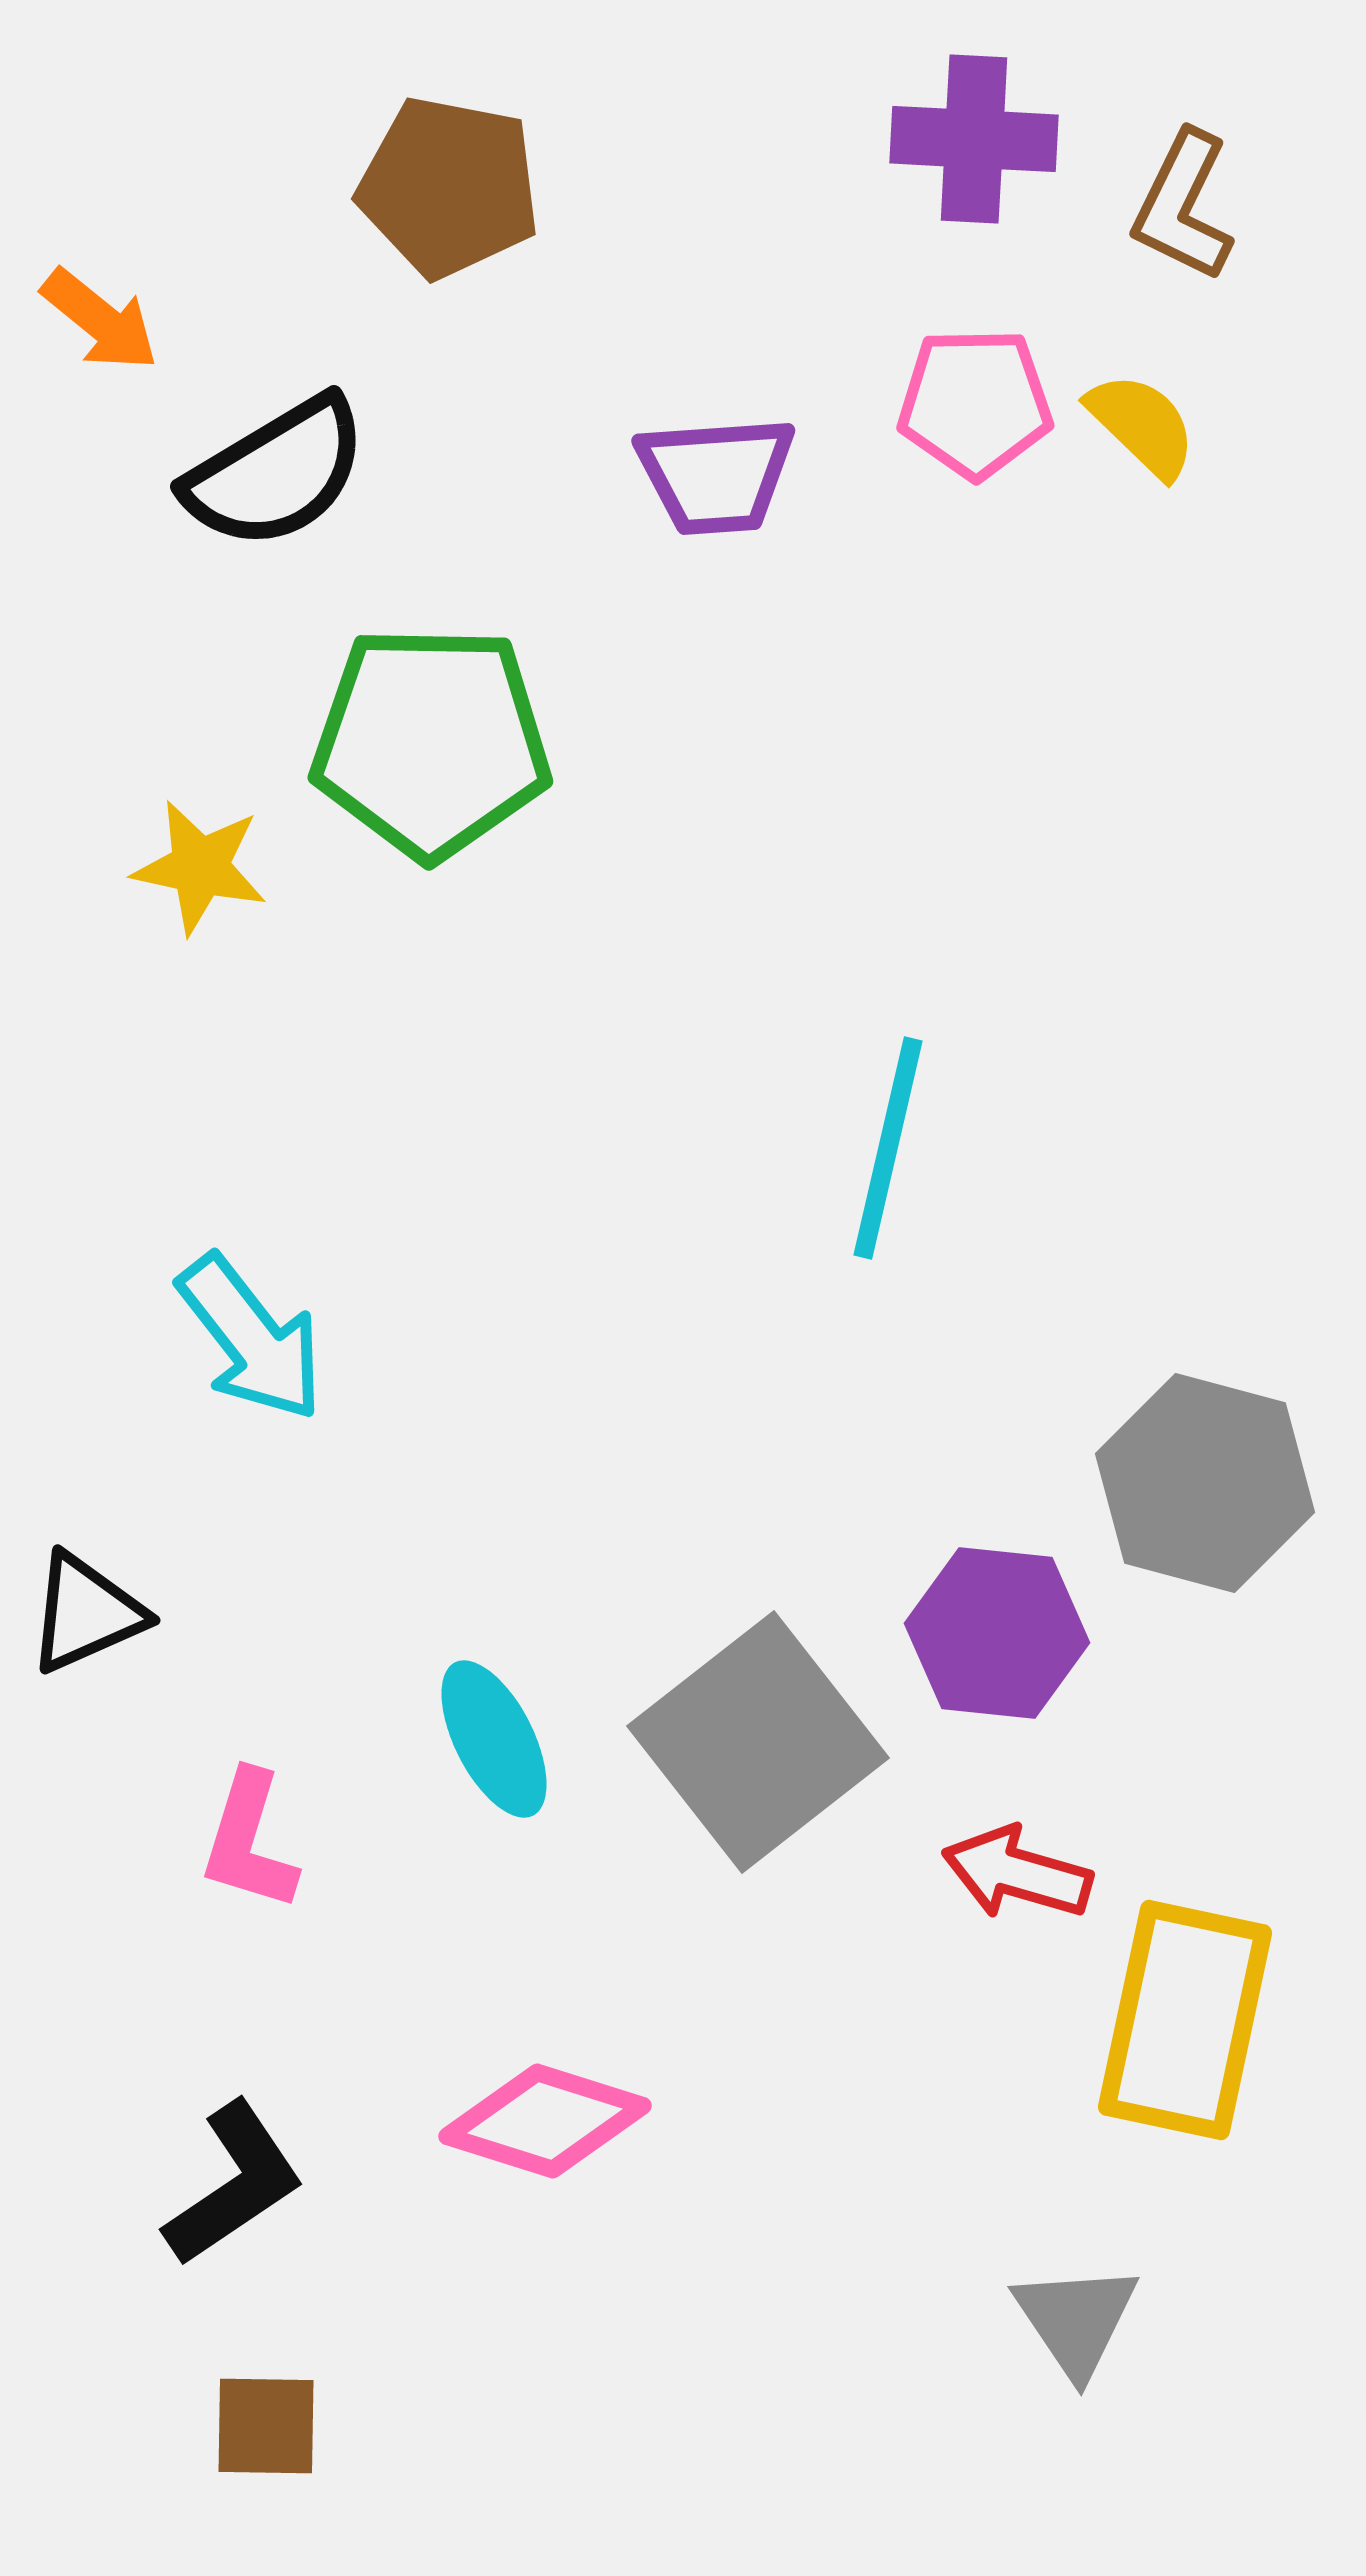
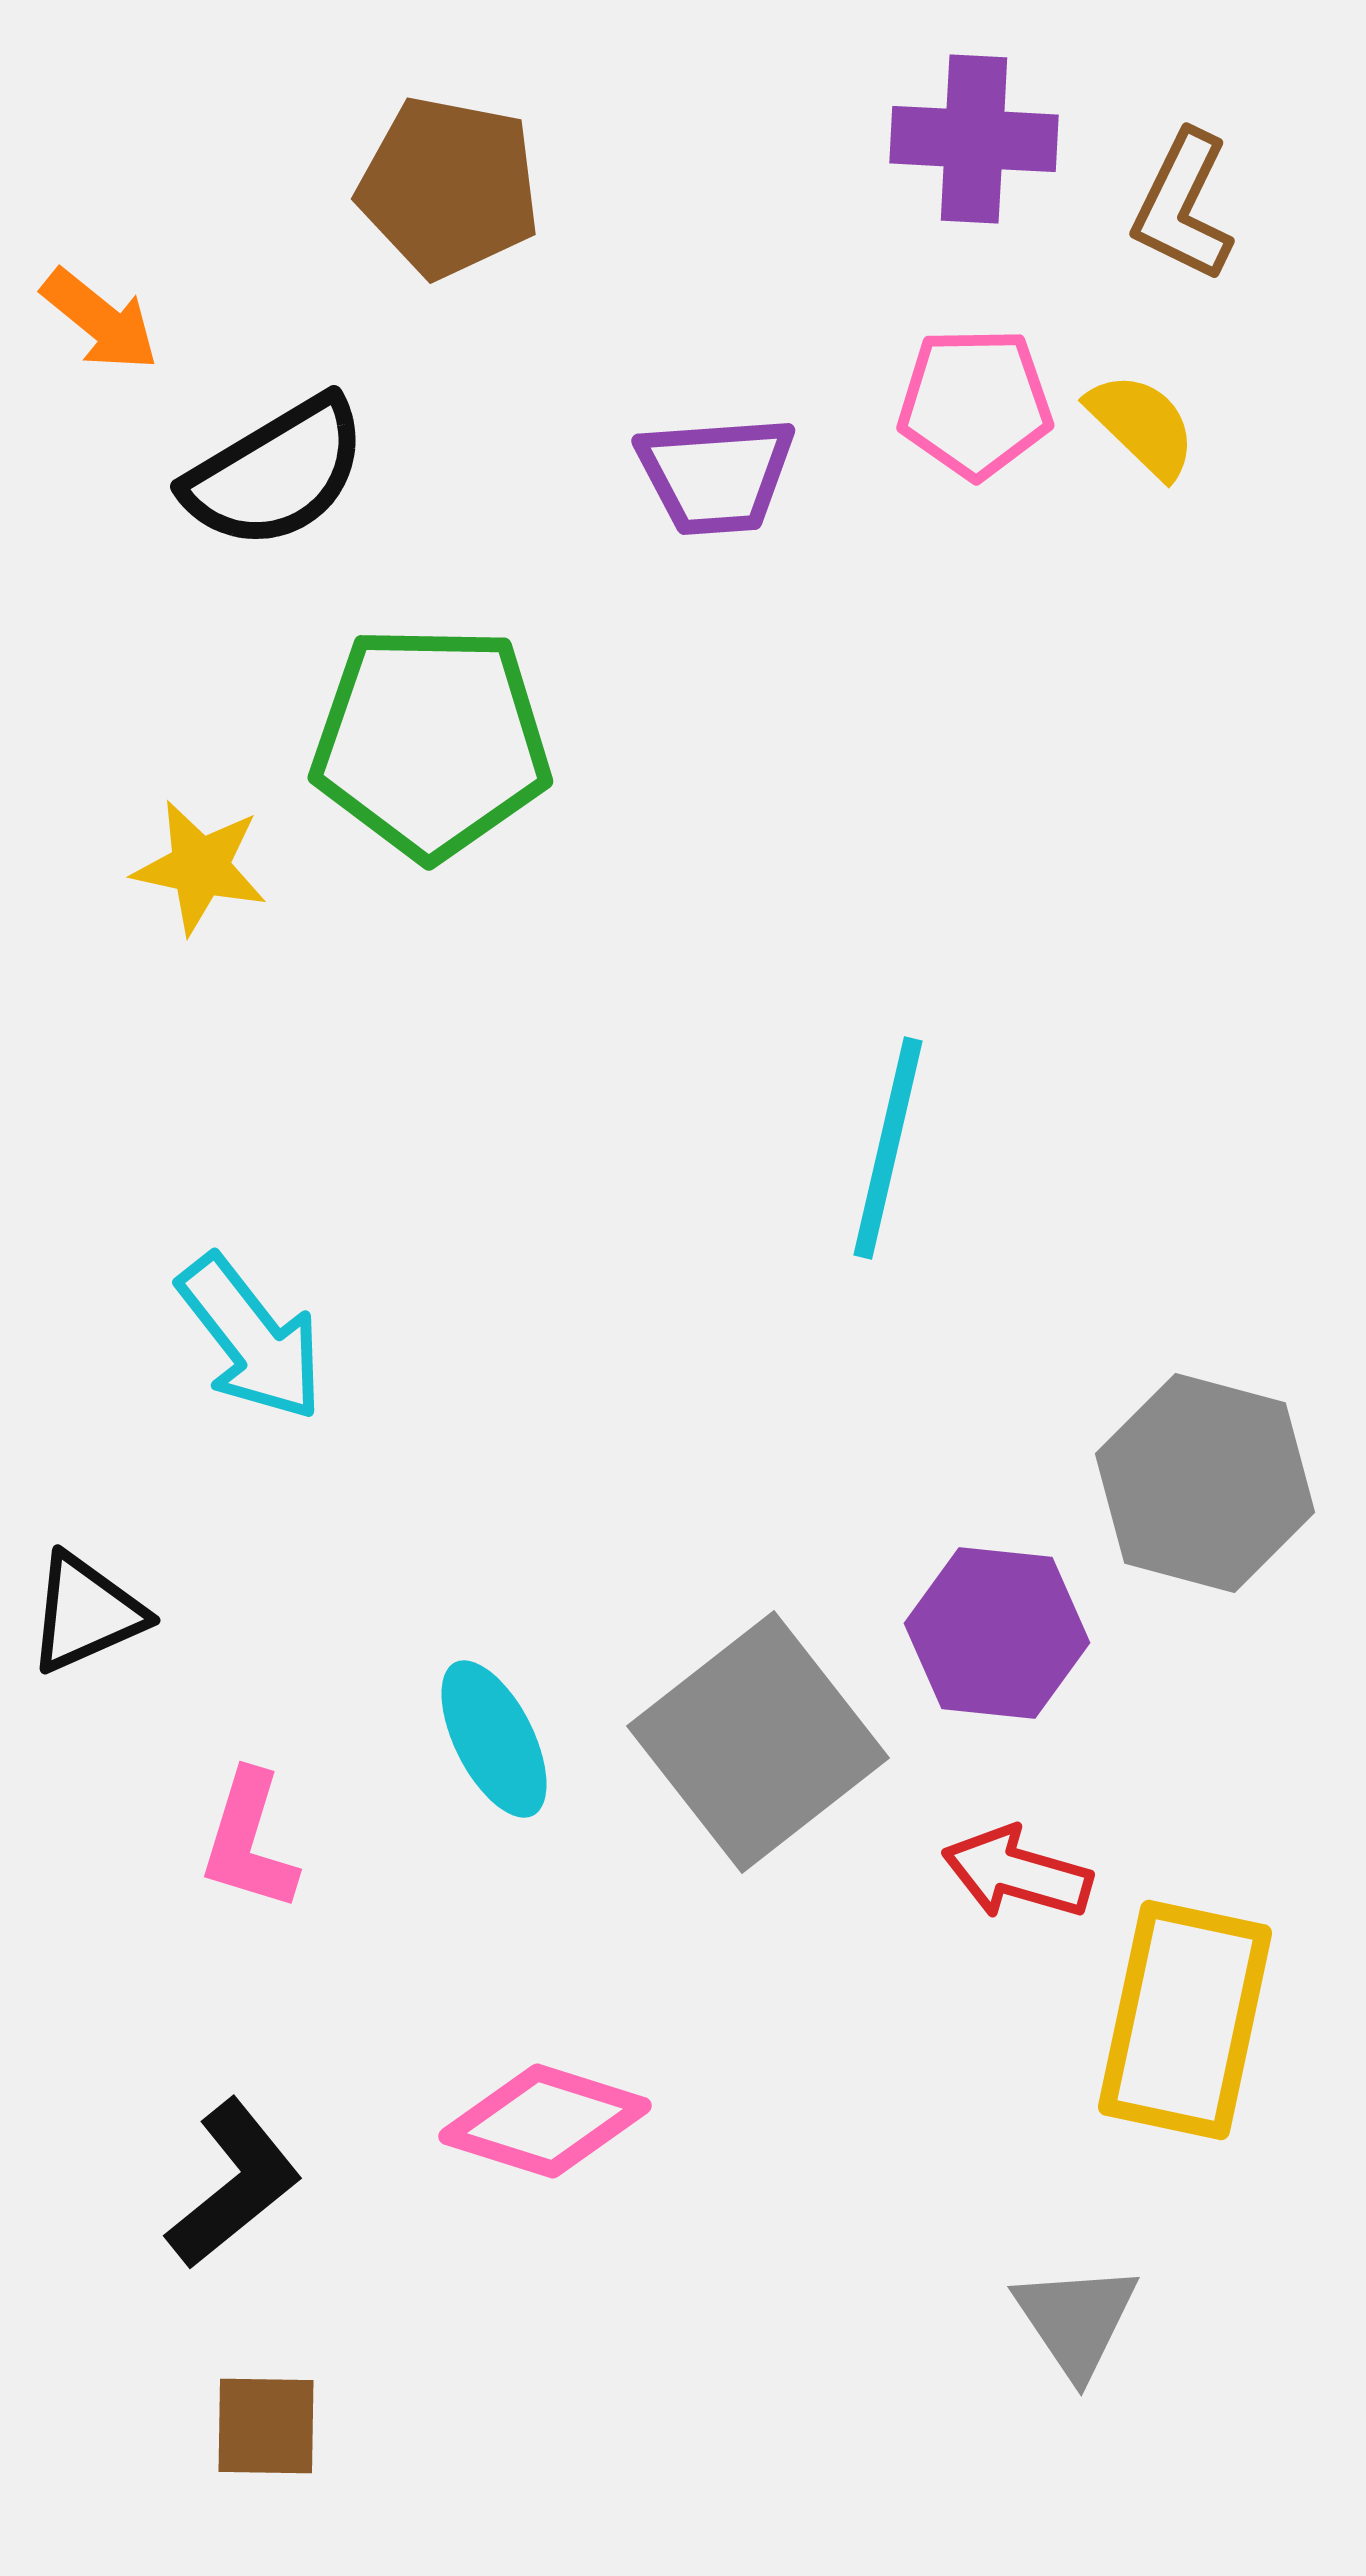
black L-shape: rotated 5 degrees counterclockwise
